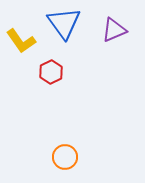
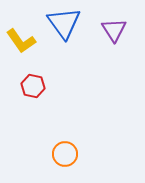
purple triangle: rotated 40 degrees counterclockwise
red hexagon: moved 18 px left, 14 px down; rotated 20 degrees counterclockwise
orange circle: moved 3 px up
